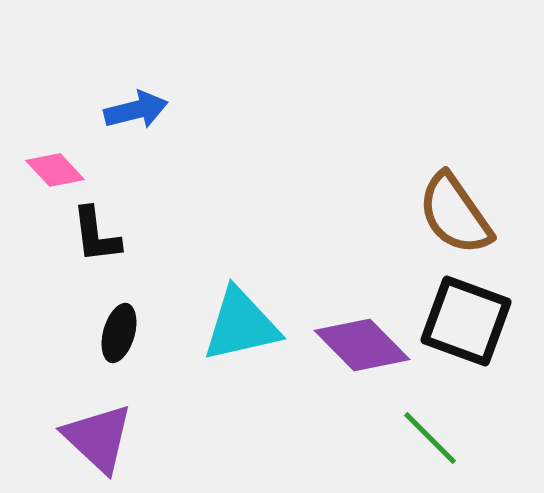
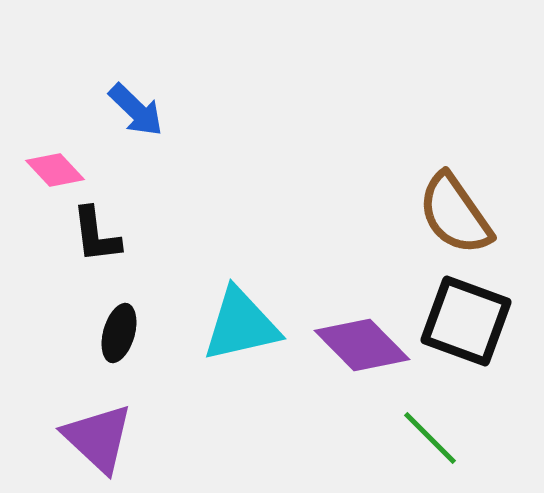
blue arrow: rotated 58 degrees clockwise
